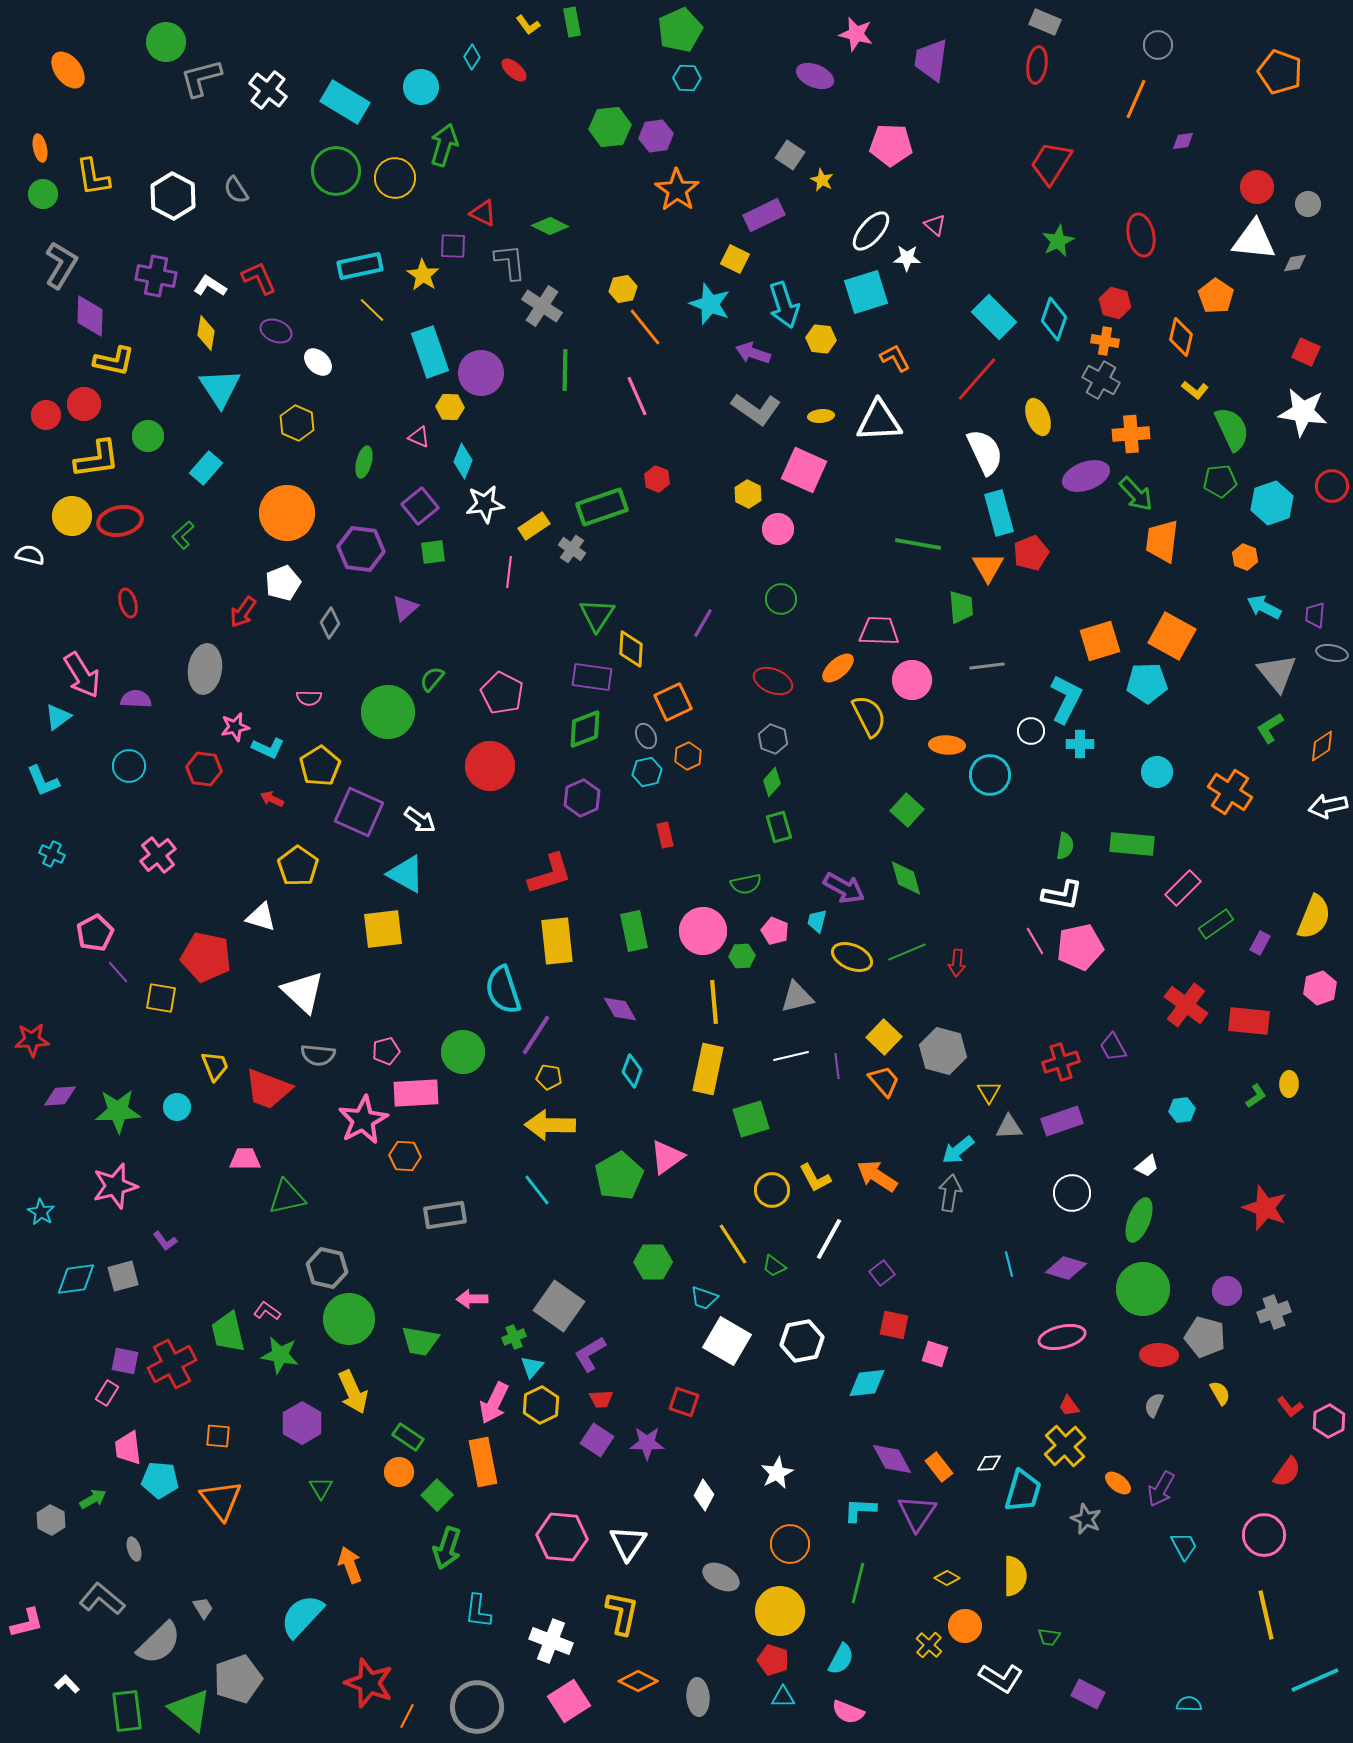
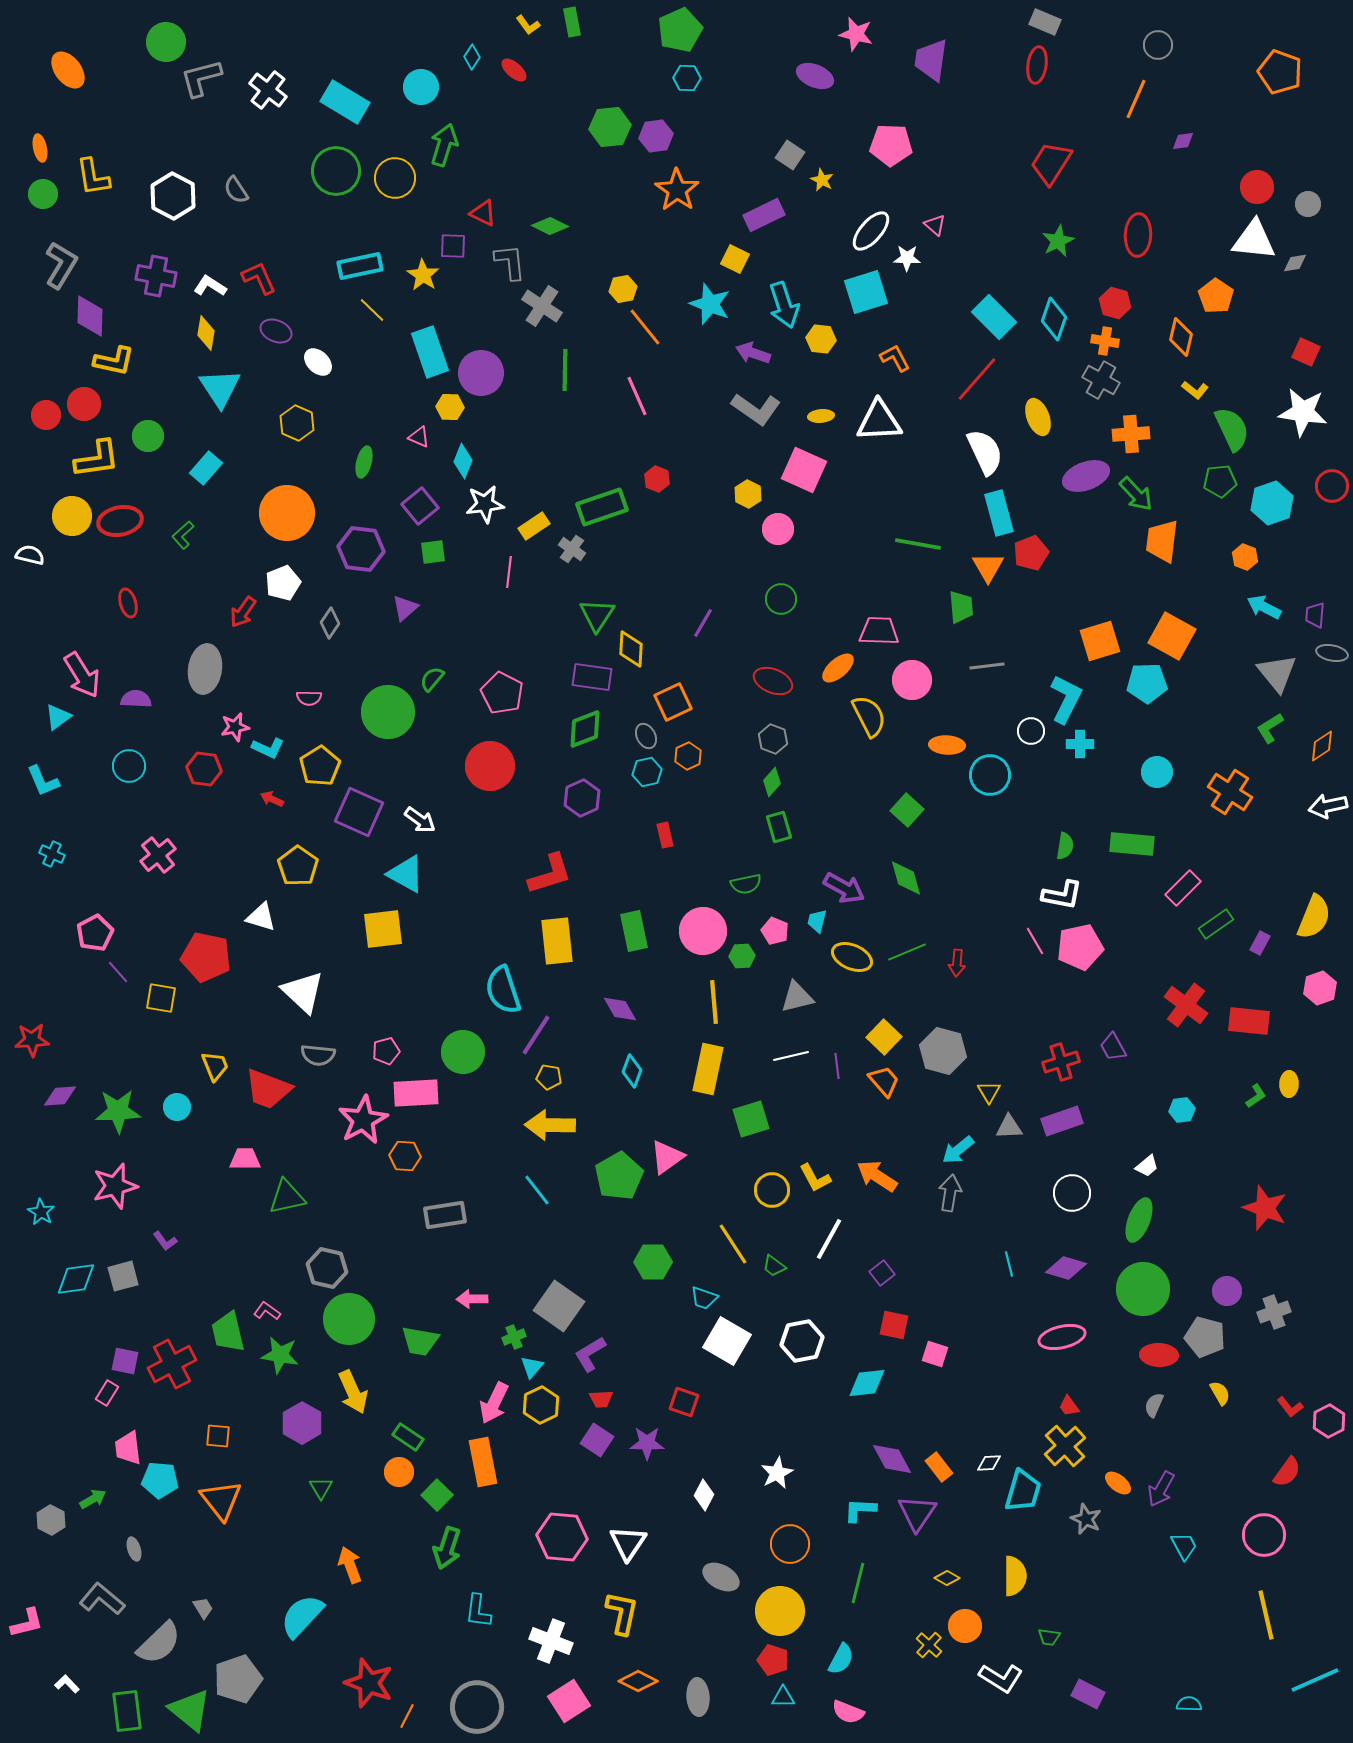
red ellipse at (1141, 235): moved 3 px left; rotated 15 degrees clockwise
